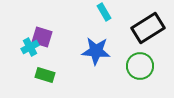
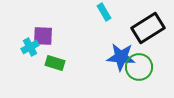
purple square: moved 1 px right, 1 px up; rotated 15 degrees counterclockwise
blue star: moved 25 px right, 6 px down
green circle: moved 1 px left, 1 px down
green rectangle: moved 10 px right, 12 px up
